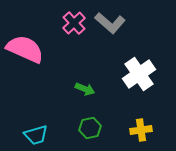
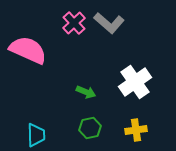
gray L-shape: moved 1 px left
pink semicircle: moved 3 px right, 1 px down
white cross: moved 4 px left, 8 px down
green arrow: moved 1 px right, 3 px down
yellow cross: moved 5 px left
cyan trapezoid: rotated 75 degrees counterclockwise
